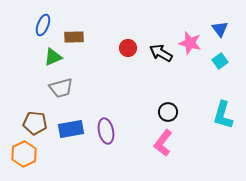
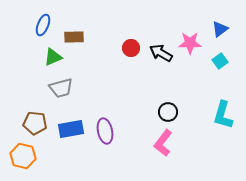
blue triangle: rotated 30 degrees clockwise
pink star: rotated 15 degrees counterclockwise
red circle: moved 3 px right
purple ellipse: moved 1 px left
orange hexagon: moved 1 px left, 2 px down; rotated 20 degrees counterclockwise
